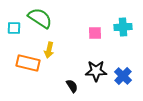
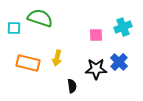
green semicircle: rotated 15 degrees counterclockwise
cyan cross: rotated 18 degrees counterclockwise
pink square: moved 1 px right, 2 px down
yellow arrow: moved 8 px right, 8 px down
black star: moved 2 px up
blue cross: moved 4 px left, 14 px up
black semicircle: rotated 24 degrees clockwise
